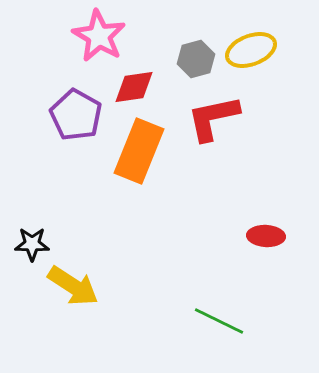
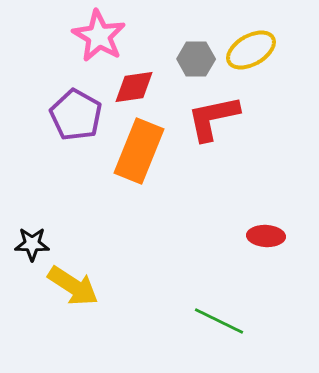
yellow ellipse: rotated 9 degrees counterclockwise
gray hexagon: rotated 15 degrees clockwise
